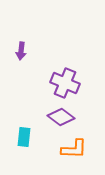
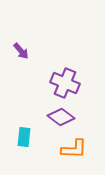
purple arrow: rotated 48 degrees counterclockwise
